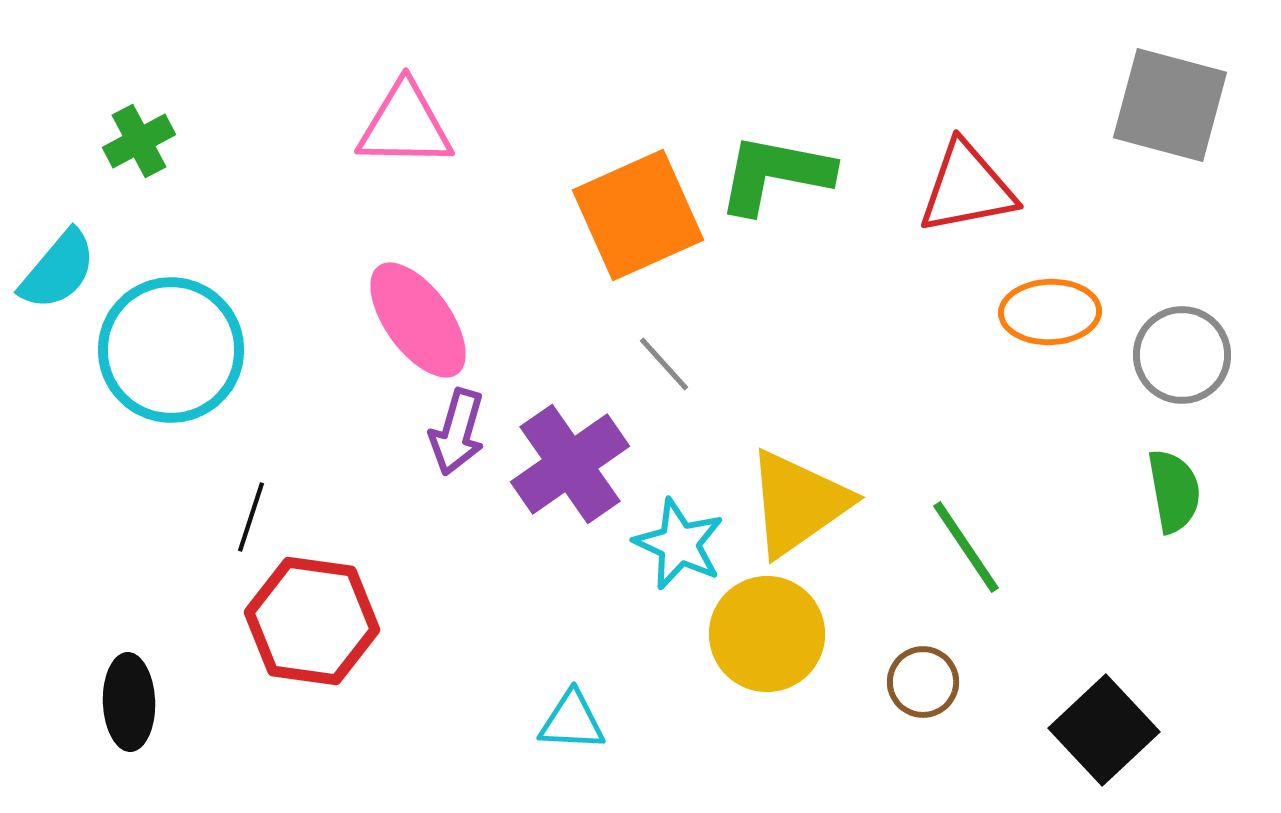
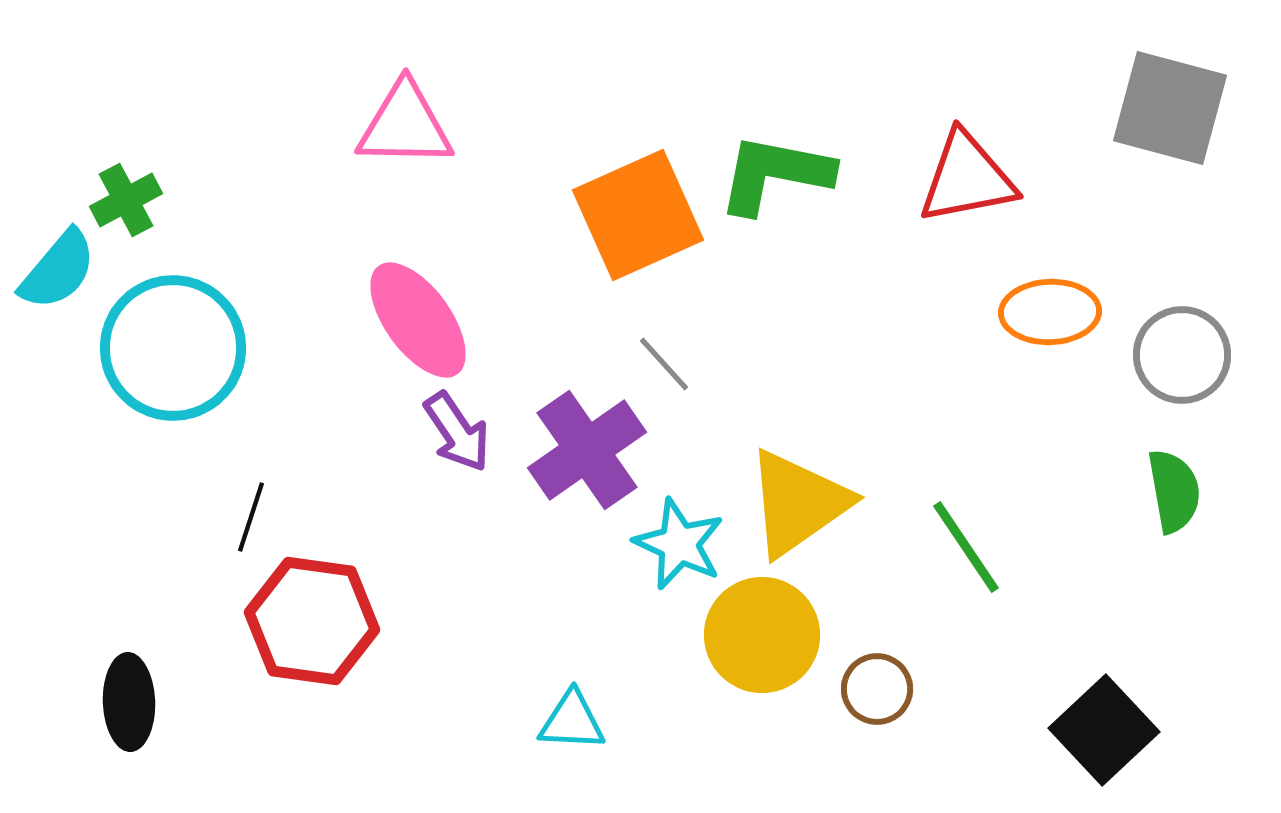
gray square: moved 3 px down
green cross: moved 13 px left, 59 px down
red triangle: moved 10 px up
cyan circle: moved 2 px right, 2 px up
purple arrow: rotated 50 degrees counterclockwise
purple cross: moved 17 px right, 14 px up
yellow circle: moved 5 px left, 1 px down
brown circle: moved 46 px left, 7 px down
